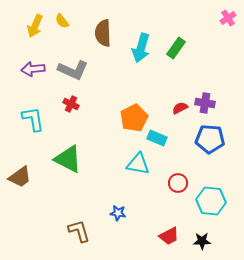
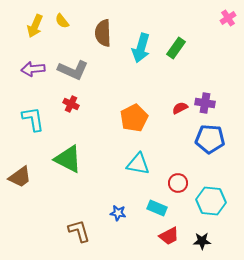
cyan rectangle: moved 70 px down
